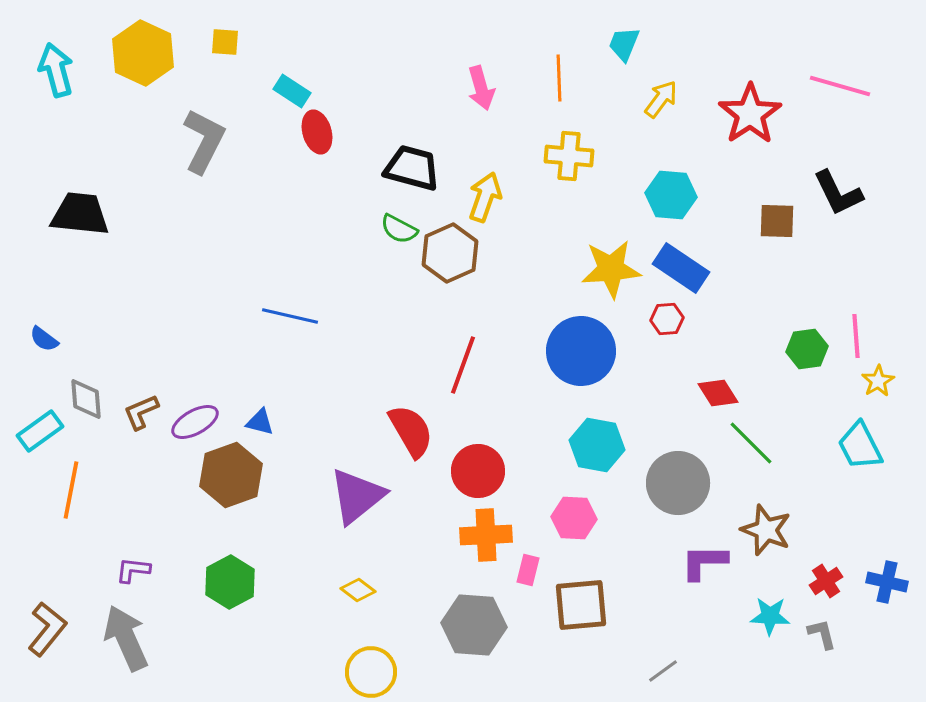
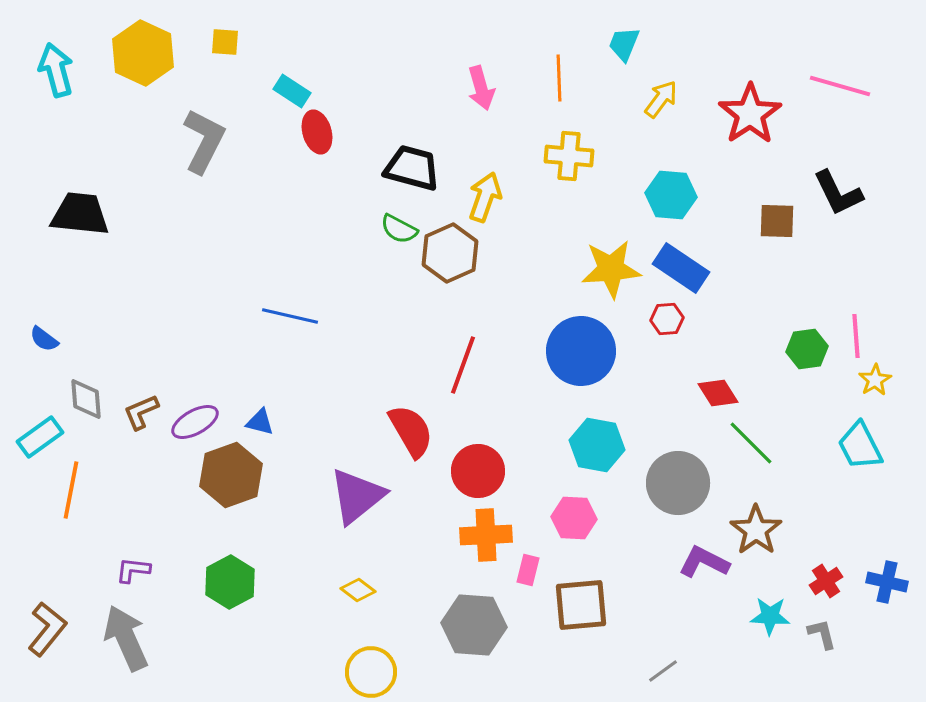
yellow star at (878, 381): moved 3 px left, 1 px up
cyan rectangle at (40, 431): moved 6 px down
brown star at (766, 530): moved 10 px left; rotated 15 degrees clockwise
purple L-shape at (704, 562): rotated 27 degrees clockwise
